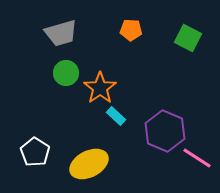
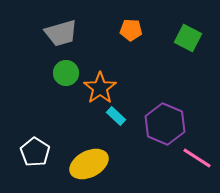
purple hexagon: moved 7 px up
